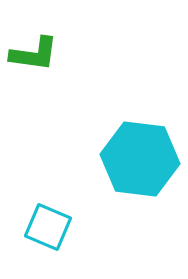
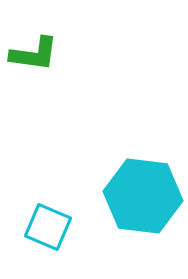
cyan hexagon: moved 3 px right, 37 px down
